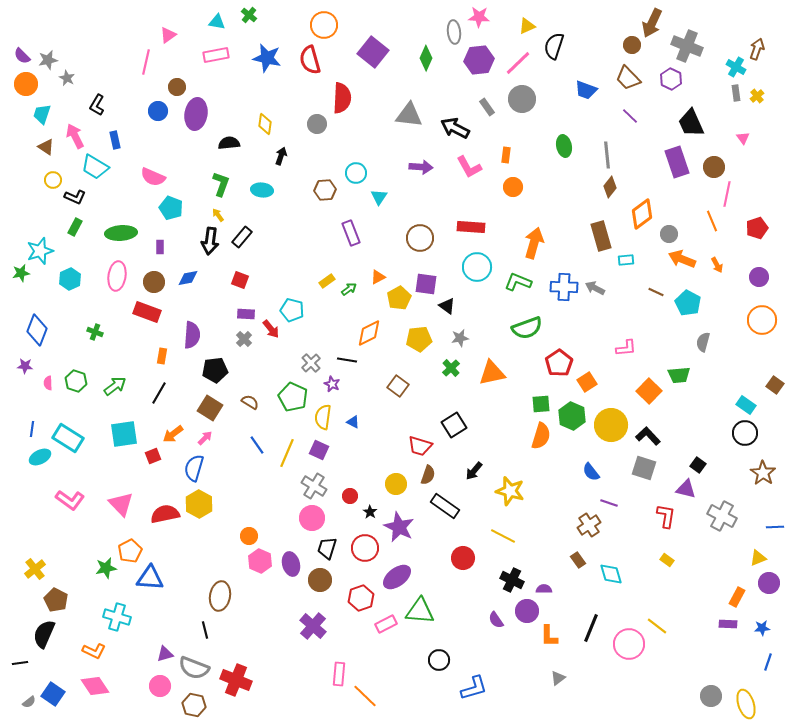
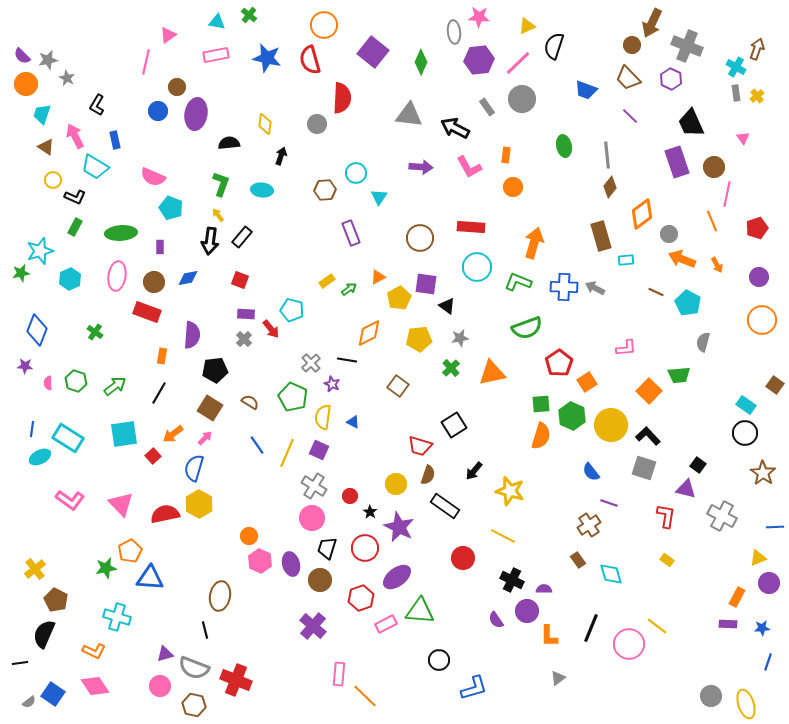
green diamond at (426, 58): moved 5 px left, 4 px down
green cross at (95, 332): rotated 14 degrees clockwise
red square at (153, 456): rotated 21 degrees counterclockwise
